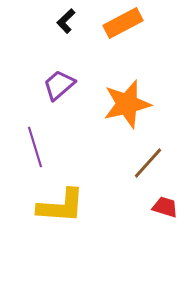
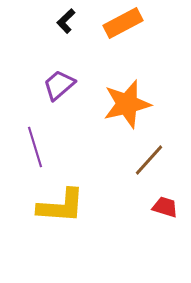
brown line: moved 1 px right, 3 px up
